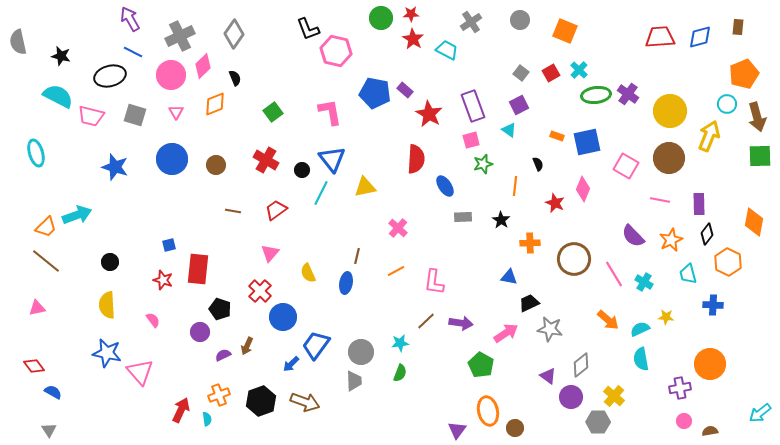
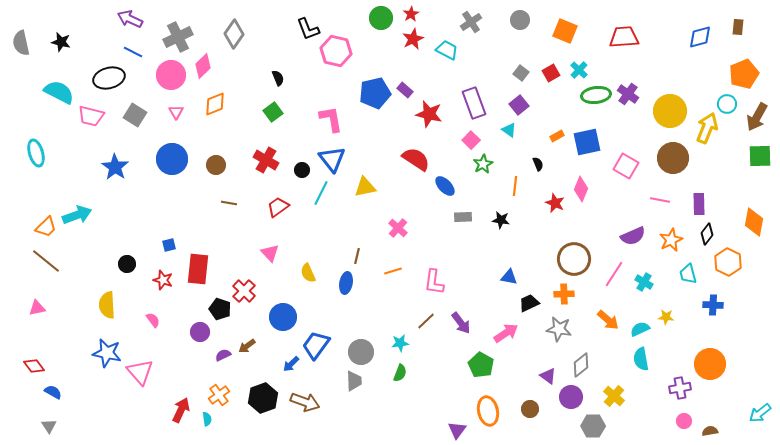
red star at (411, 14): rotated 28 degrees counterclockwise
purple arrow at (130, 19): rotated 35 degrees counterclockwise
gray cross at (180, 36): moved 2 px left, 1 px down
red trapezoid at (660, 37): moved 36 px left
red star at (413, 39): rotated 15 degrees clockwise
gray semicircle at (18, 42): moved 3 px right, 1 px down
black star at (61, 56): moved 14 px up
black ellipse at (110, 76): moved 1 px left, 2 px down
black semicircle at (235, 78): moved 43 px right
blue pentagon at (375, 93): rotated 24 degrees counterclockwise
cyan semicircle at (58, 96): moved 1 px right, 4 px up
purple square at (519, 105): rotated 12 degrees counterclockwise
purple rectangle at (473, 106): moved 1 px right, 3 px up
pink L-shape at (330, 112): moved 1 px right, 7 px down
red star at (429, 114): rotated 16 degrees counterclockwise
gray square at (135, 115): rotated 15 degrees clockwise
brown arrow at (757, 117): rotated 44 degrees clockwise
orange rectangle at (557, 136): rotated 48 degrees counterclockwise
yellow arrow at (709, 136): moved 2 px left, 8 px up
pink square at (471, 140): rotated 30 degrees counterclockwise
brown circle at (669, 158): moved 4 px right
red semicircle at (416, 159): rotated 60 degrees counterclockwise
green star at (483, 164): rotated 12 degrees counterclockwise
blue star at (115, 167): rotated 16 degrees clockwise
blue ellipse at (445, 186): rotated 10 degrees counterclockwise
pink diamond at (583, 189): moved 2 px left
red trapezoid at (276, 210): moved 2 px right, 3 px up
brown line at (233, 211): moved 4 px left, 8 px up
black star at (501, 220): rotated 24 degrees counterclockwise
purple semicircle at (633, 236): rotated 70 degrees counterclockwise
orange cross at (530, 243): moved 34 px right, 51 px down
pink triangle at (270, 253): rotated 24 degrees counterclockwise
black circle at (110, 262): moved 17 px right, 2 px down
orange line at (396, 271): moved 3 px left; rotated 12 degrees clockwise
pink line at (614, 274): rotated 64 degrees clockwise
red cross at (260, 291): moved 16 px left
purple arrow at (461, 323): rotated 45 degrees clockwise
gray star at (550, 329): moved 9 px right
brown arrow at (247, 346): rotated 30 degrees clockwise
orange cross at (219, 395): rotated 15 degrees counterclockwise
black hexagon at (261, 401): moved 2 px right, 3 px up
gray hexagon at (598, 422): moved 5 px left, 4 px down
brown circle at (515, 428): moved 15 px right, 19 px up
gray triangle at (49, 430): moved 4 px up
